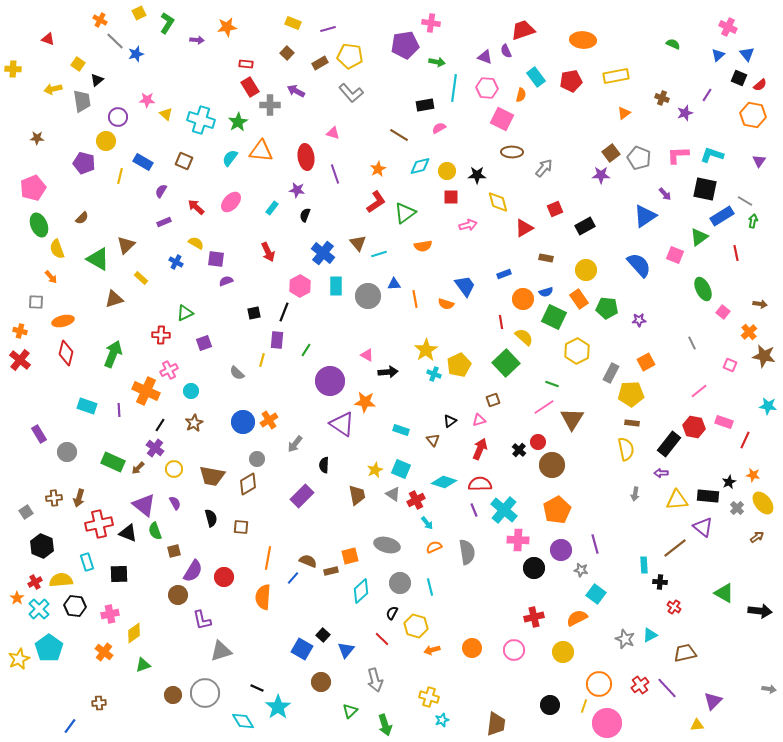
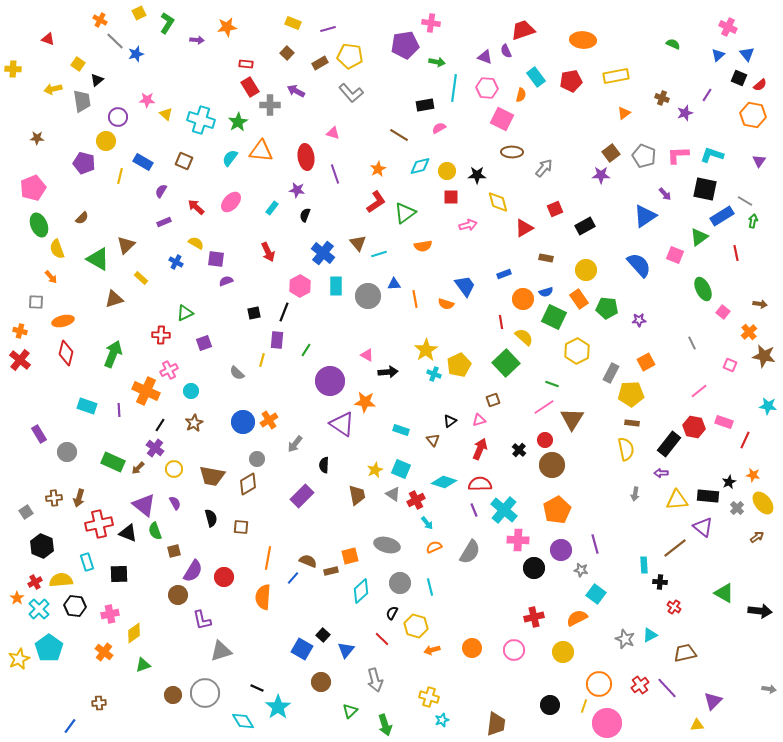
gray pentagon at (639, 158): moved 5 px right, 2 px up
red circle at (538, 442): moved 7 px right, 2 px up
gray semicircle at (467, 552): moved 3 px right; rotated 40 degrees clockwise
